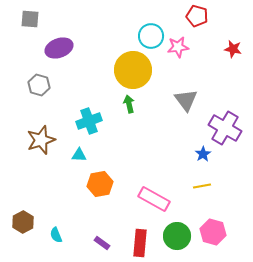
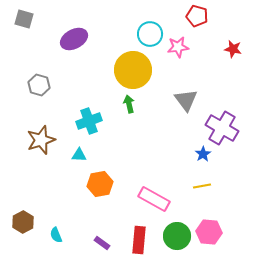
gray square: moved 6 px left; rotated 12 degrees clockwise
cyan circle: moved 1 px left, 2 px up
purple ellipse: moved 15 px right, 9 px up; rotated 8 degrees counterclockwise
purple cross: moved 3 px left
pink hexagon: moved 4 px left; rotated 10 degrees counterclockwise
red rectangle: moved 1 px left, 3 px up
